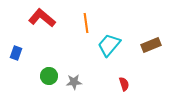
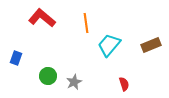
blue rectangle: moved 5 px down
green circle: moved 1 px left
gray star: rotated 21 degrees counterclockwise
